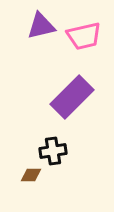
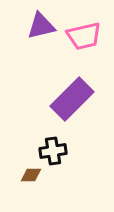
purple rectangle: moved 2 px down
